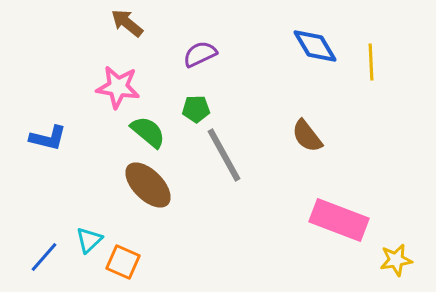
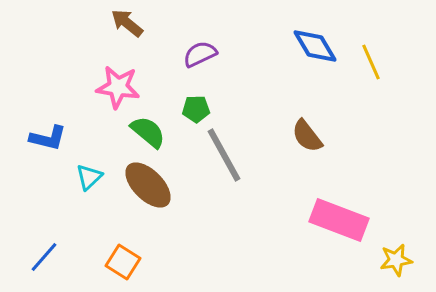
yellow line: rotated 21 degrees counterclockwise
cyan triangle: moved 63 px up
orange square: rotated 8 degrees clockwise
